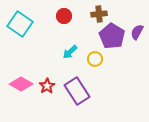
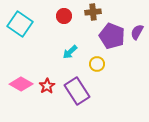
brown cross: moved 6 px left, 2 px up
purple pentagon: rotated 10 degrees counterclockwise
yellow circle: moved 2 px right, 5 px down
